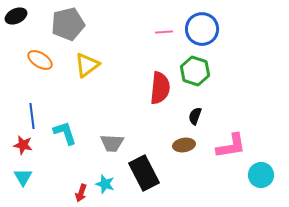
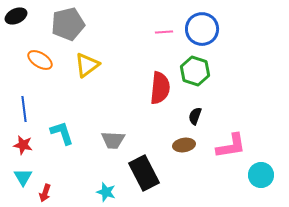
blue line: moved 8 px left, 7 px up
cyan L-shape: moved 3 px left
gray trapezoid: moved 1 px right, 3 px up
cyan star: moved 1 px right, 8 px down
red arrow: moved 36 px left
